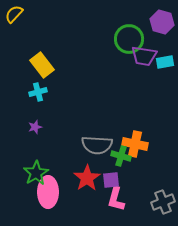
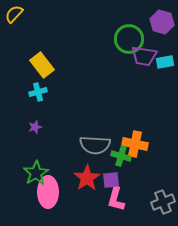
gray semicircle: moved 2 px left
